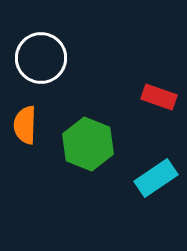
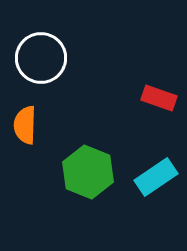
red rectangle: moved 1 px down
green hexagon: moved 28 px down
cyan rectangle: moved 1 px up
